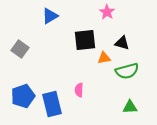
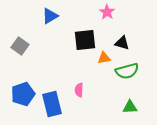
gray square: moved 3 px up
blue pentagon: moved 2 px up
